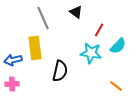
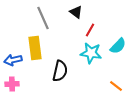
red line: moved 9 px left
